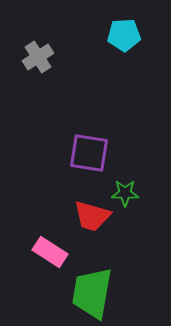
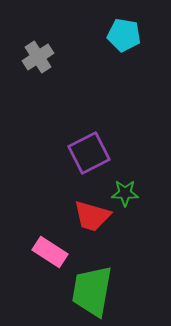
cyan pentagon: rotated 12 degrees clockwise
purple square: rotated 36 degrees counterclockwise
green trapezoid: moved 2 px up
